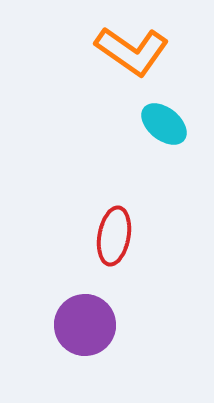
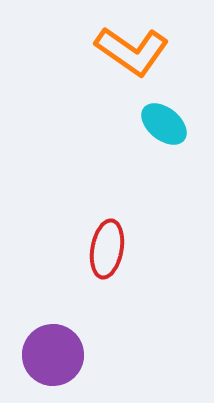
red ellipse: moved 7 px left, 13 px down
purple circle: moved 32 px left, 30 px down
